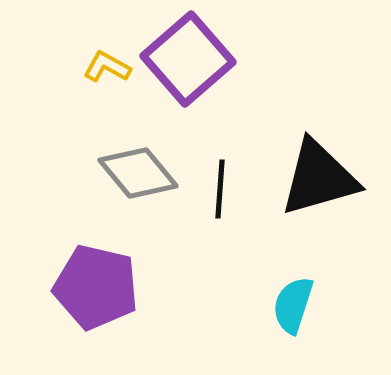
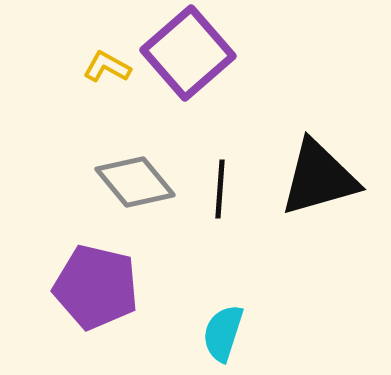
purple square: moved 6 px up
gray diamond: moved 3 px left, 9 px down
cyan semicircle: moved 70 px left, 28 px down
